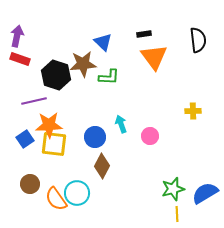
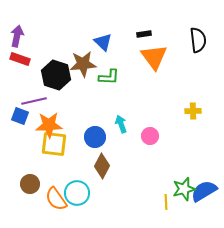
blue square: moved 5 px left, 23 px up; rotated 36 degrees counterclockwise
green star: moved 11 px right
blue semicircle: moved 1 px left, 2 px up
yellow line: moved 11 px left, 12 px up
